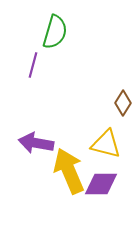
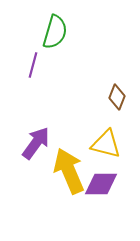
brown diamond: moved 6 px left, 6 px up; rotated 10 degrees counterclockwise
purple arrow: rotated 116 degrees clockwise
